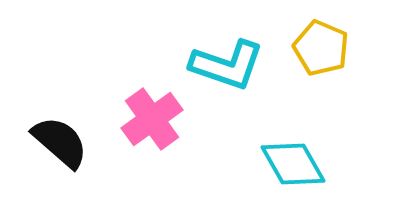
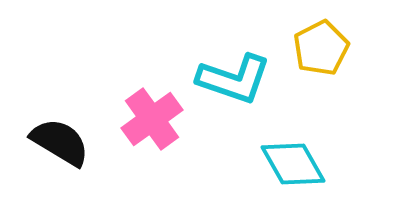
yellow pentagon: rotated 22 degrees clockwise
cyan L-shape: moved 7 px right, 14 px down
black semicircle: rotated 10 degrees counterclockwise
